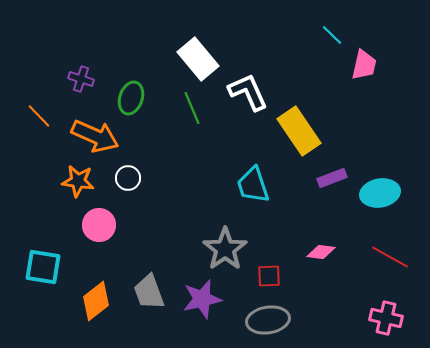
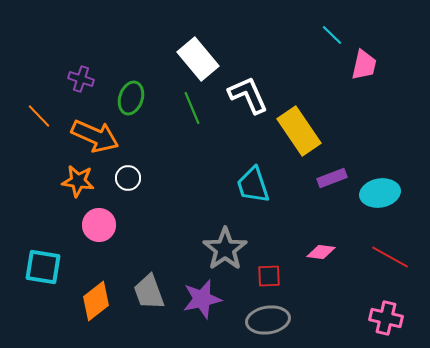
white L-shape: moved 3 px down
